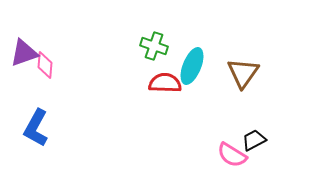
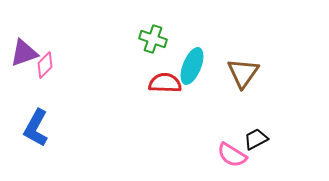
green cross: moved 1 px left, 7 px up
pink diamond: rotated 40 degrees clockwise
black trapezoid: moved 2 px right, 1 px up
